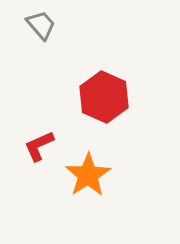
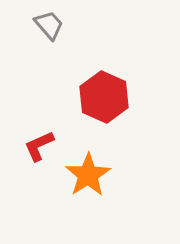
gray trapezoid: moved 8 px right
